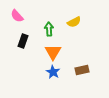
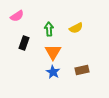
pink semicircle: rotated 80 degrees counterclockwise
yellow semicircle: moved 2 px right, 6 px down
black rectangle: moved 1 px right, 2 px down
